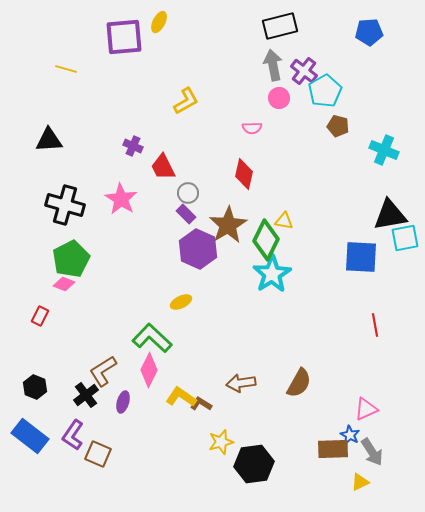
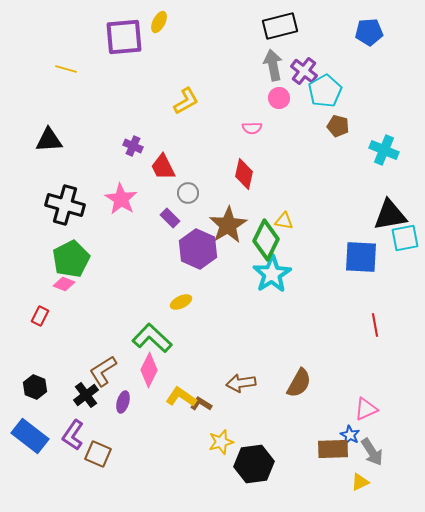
purple rectangle at (186, 214): moved 16 px left, 4 px down
